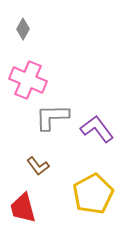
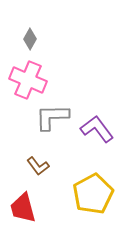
gray diamond: moved 7 px right, 10 px down
